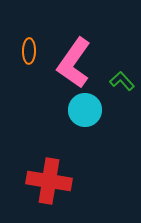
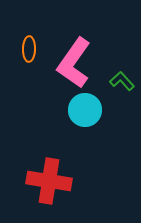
orange ellipse: moved 2 px up
